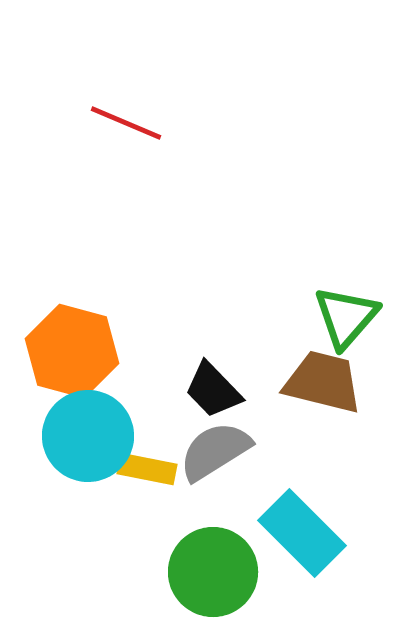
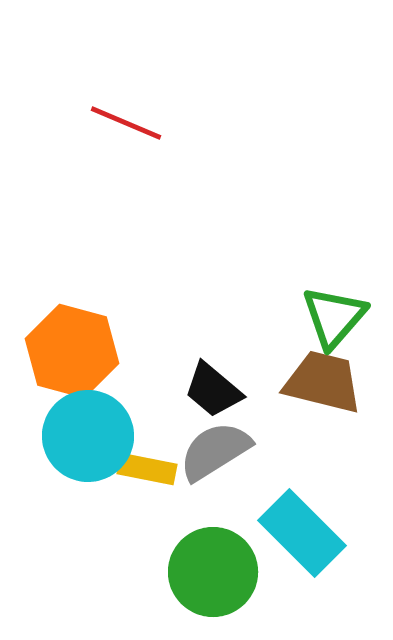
green triangle: moved 12 px left
black trapezoid: rotated 6 degrees counterclockwise
